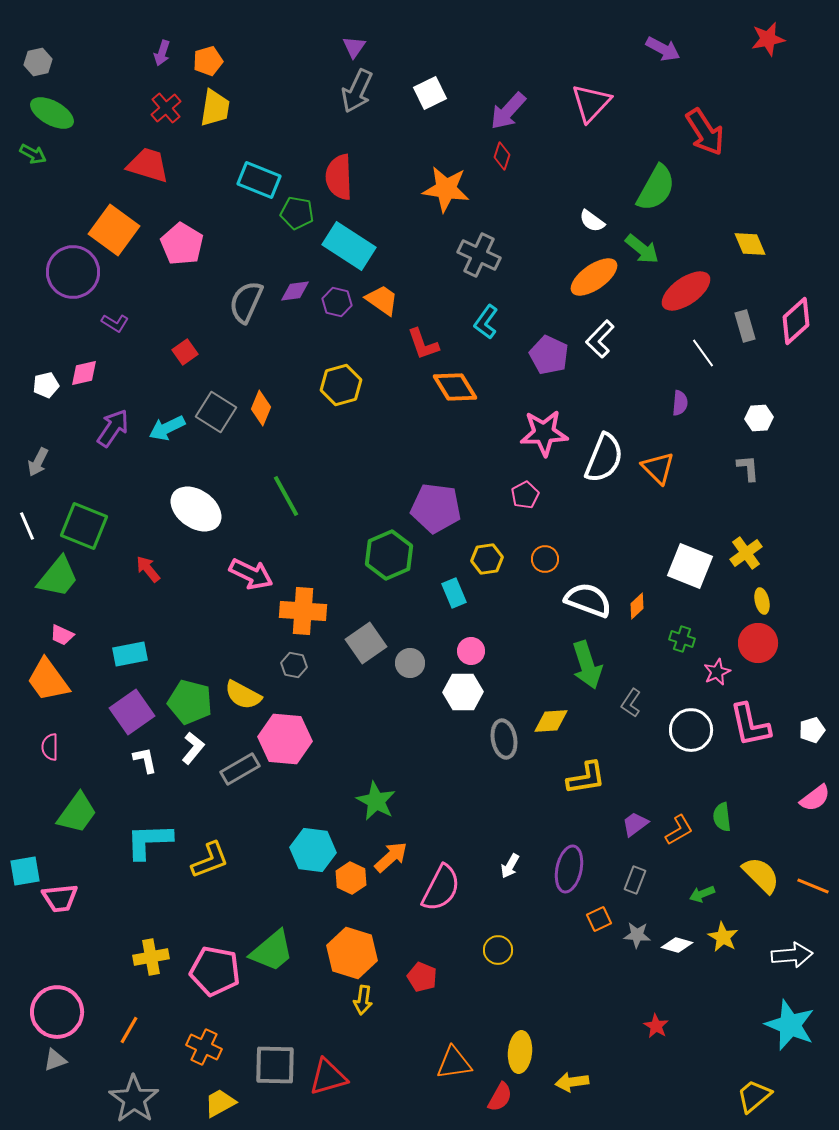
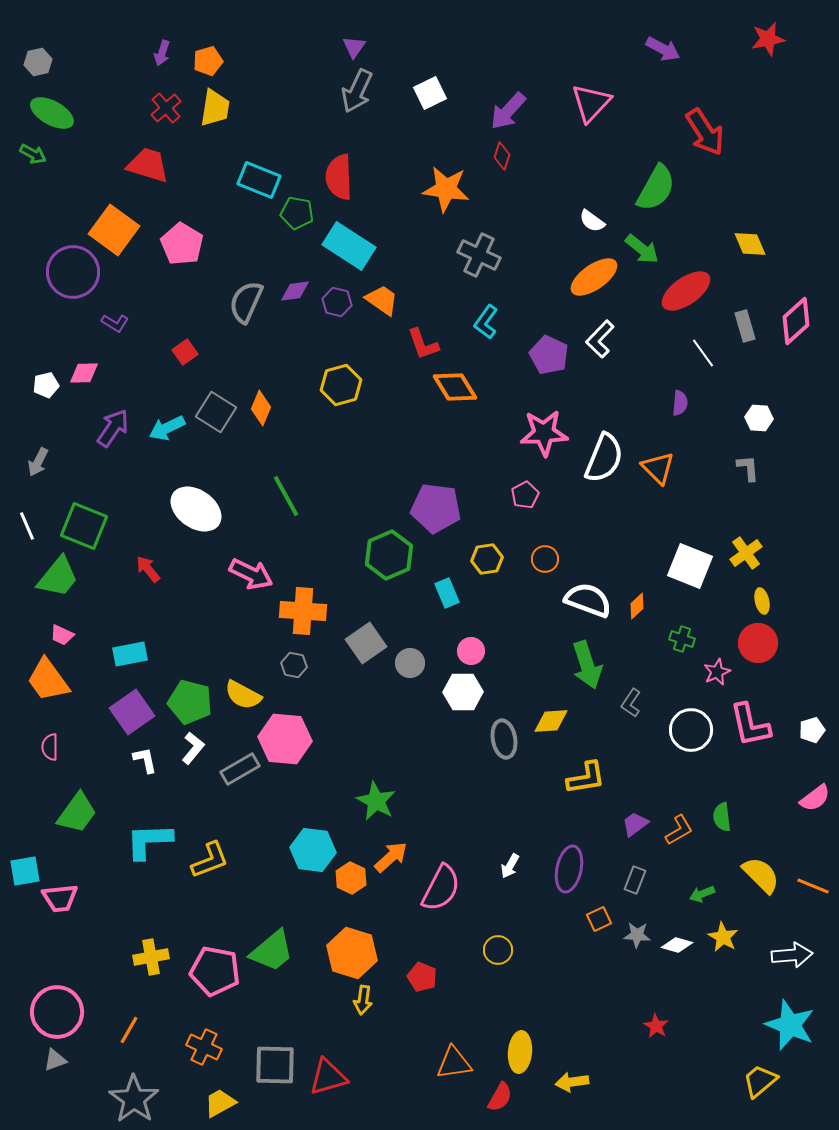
pink diamond at (84, 373): rotated 12 degrees clockwise
white hexagon at (759, 418): rotated 8 degrees clockwise
cyan rectangle at (454, 593): moved 7 px left
yellow trapezoid at (754, 1096): moved 6 px right, 15 px up
